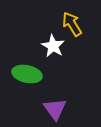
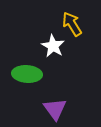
green ellipse: rotated 8 degrees counterclockwise
